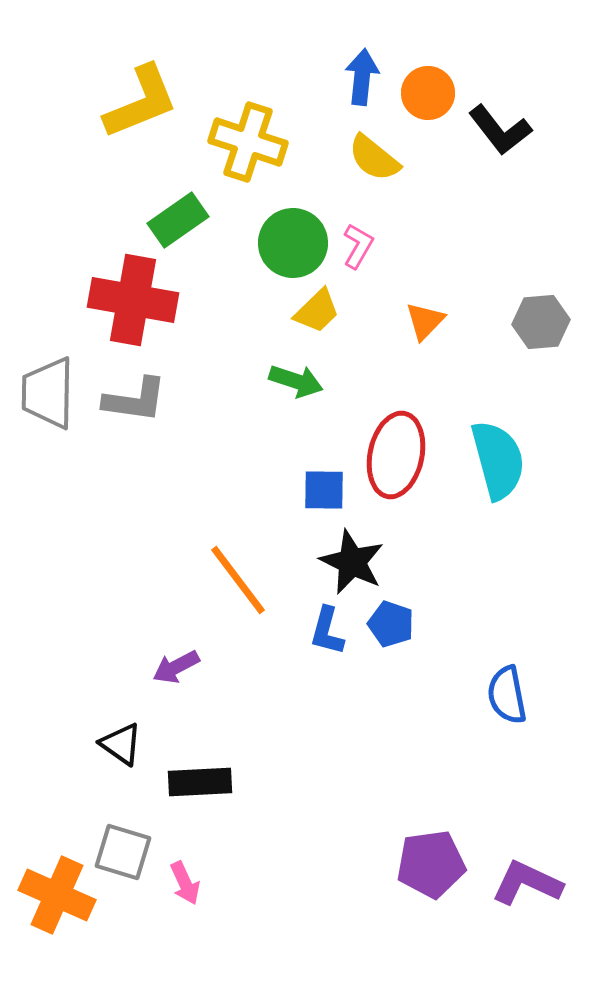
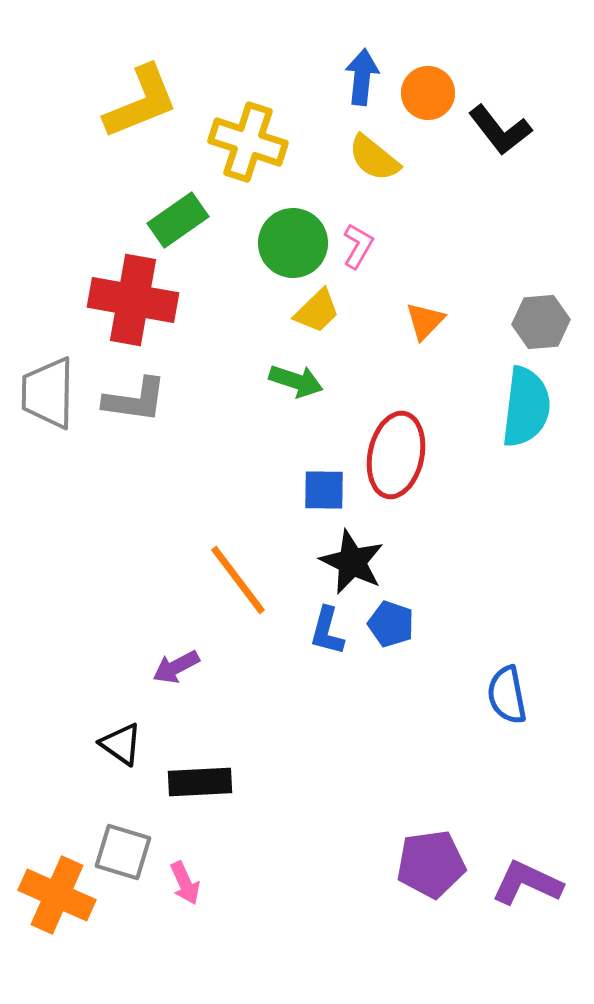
cyan semicircle: moved 28 px right, 53 px up; rotated 22 degrees clockwise
